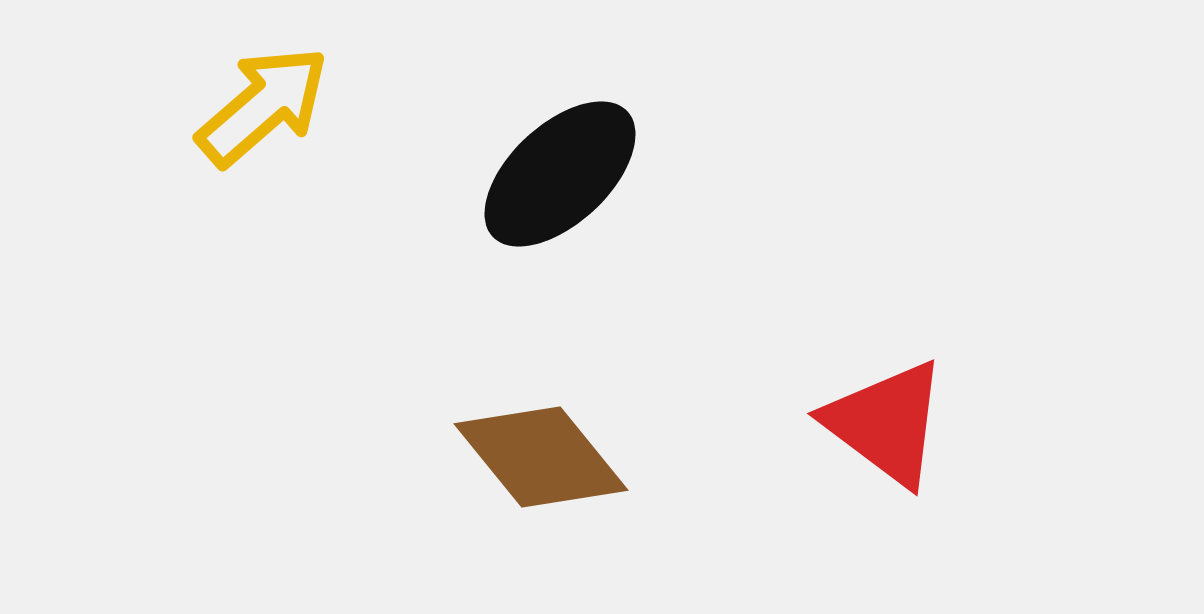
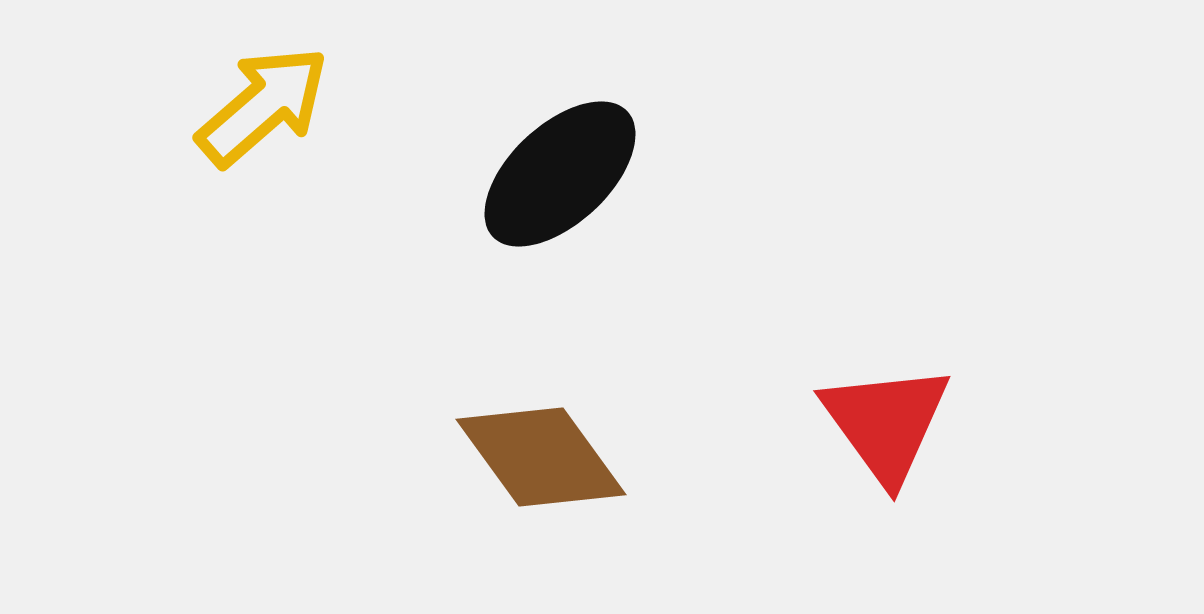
red triangle: rotated 17 degrees clockwise
brown diamond: rotated 3 degrees clockwise
